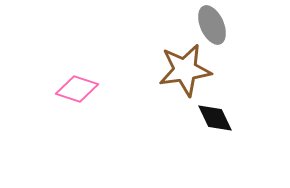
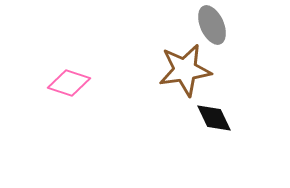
pink diamond: moved 8 px left, 6 px up
black diamond: moved 1 px left
